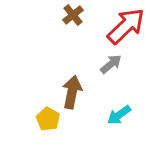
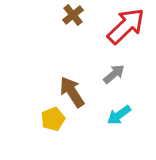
gray arrow: moved 3 px right, 10 px down
brown arrow: rotated 44 degrees counterclockwise
yellow pentagon: moved 5 px right; rotated 20 degrees clockwise
